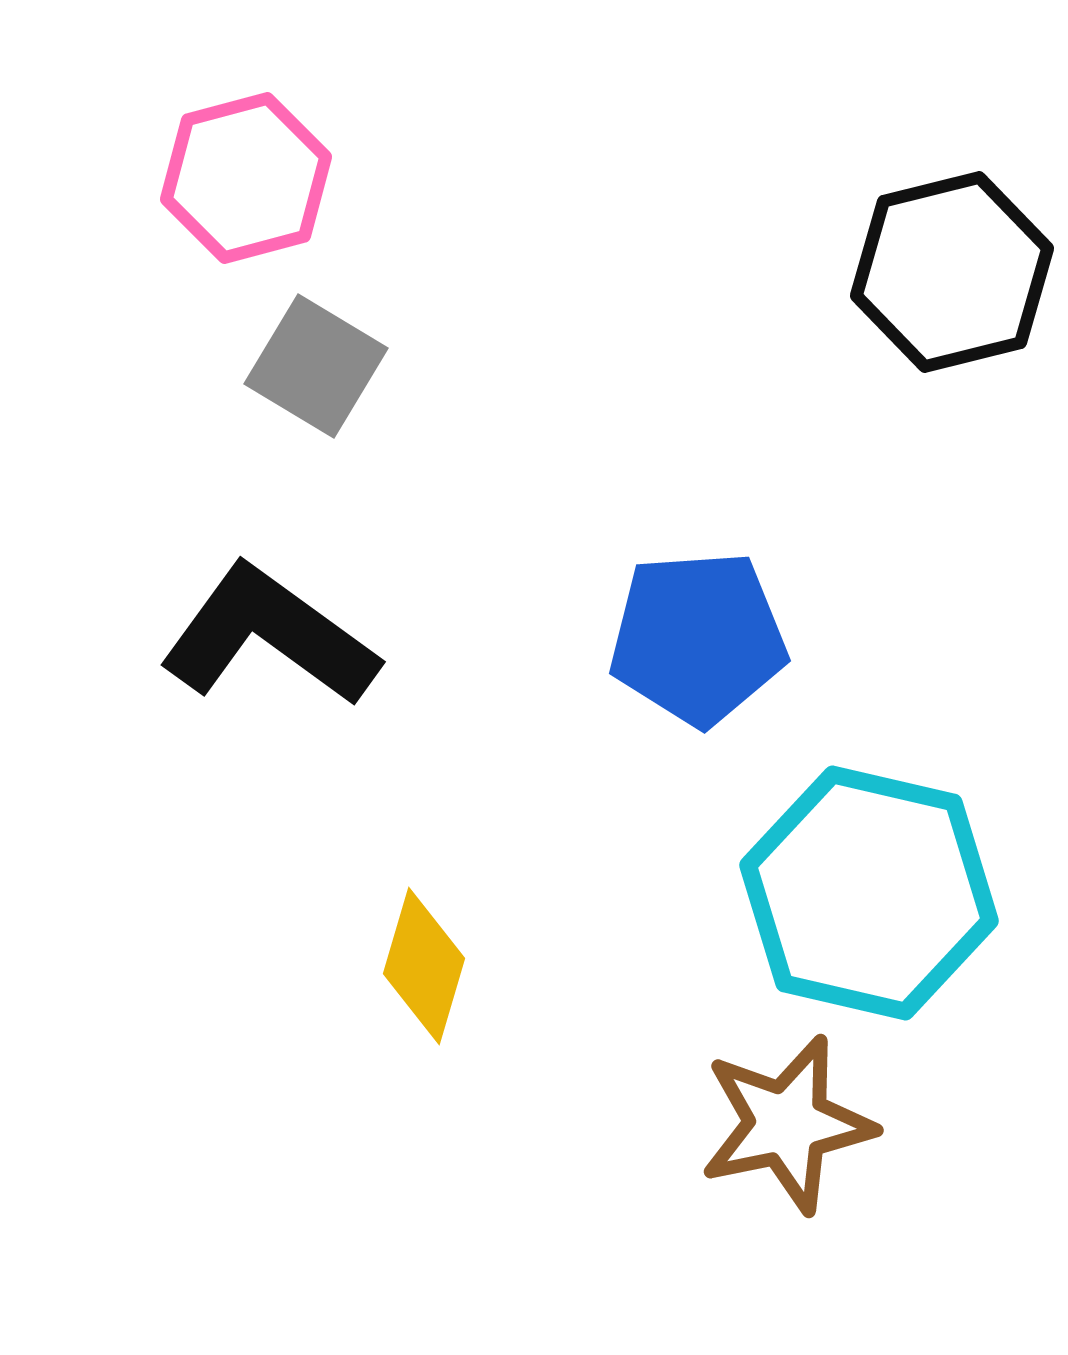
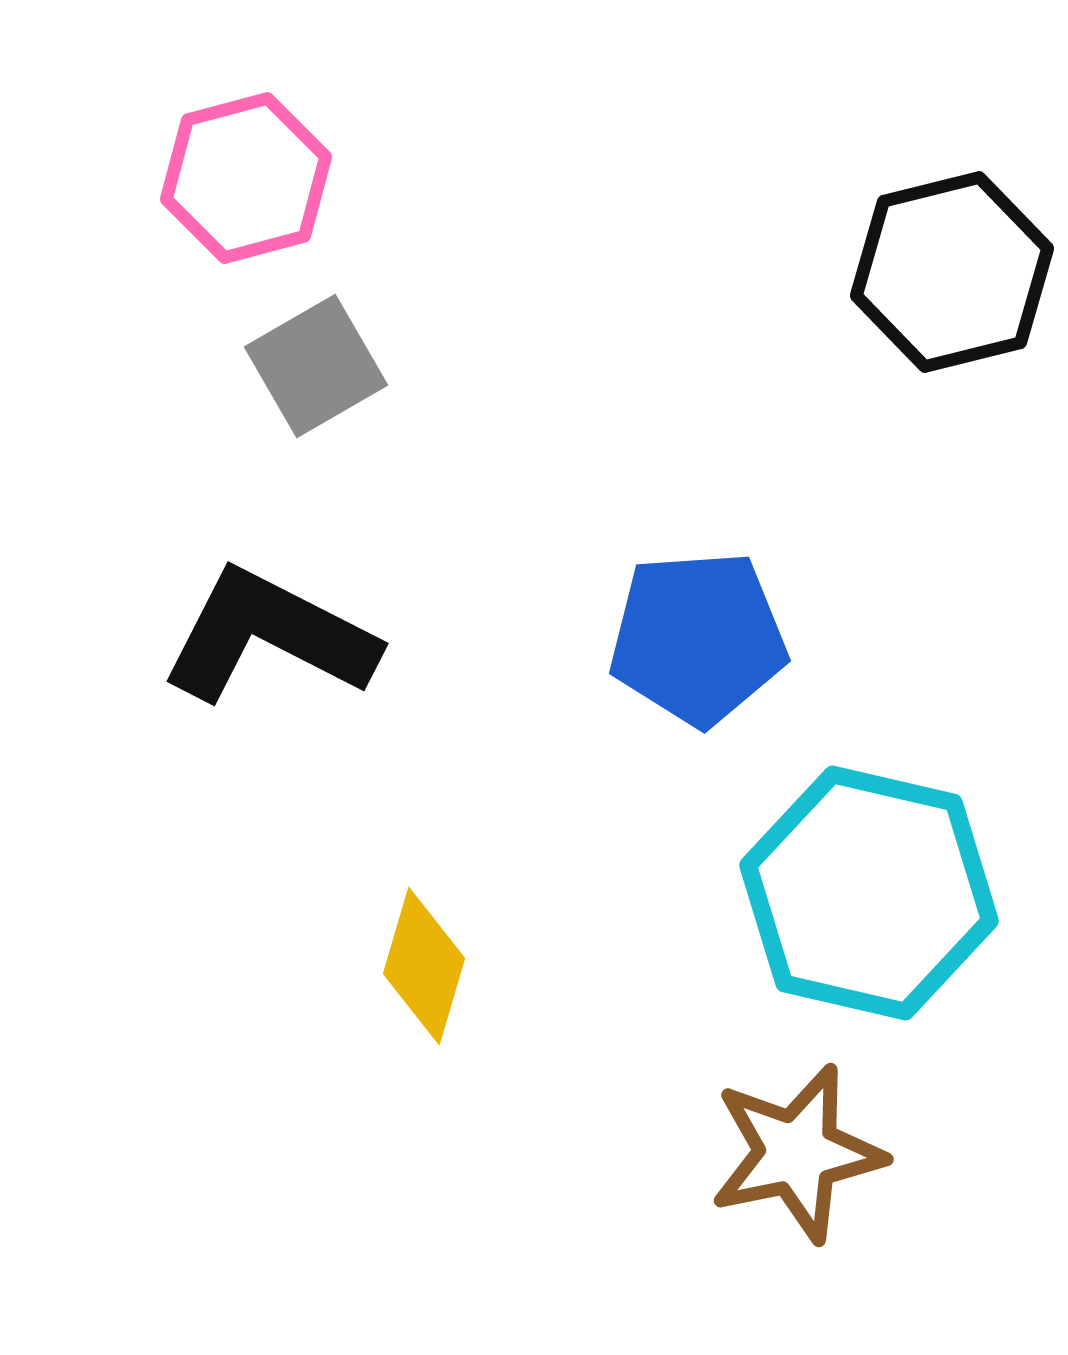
gray square: rotated 29 degrees clockwise
black L-shape: rotated 9 degrees counterclockwise
brown star: moved 10 px right, 29 px down
